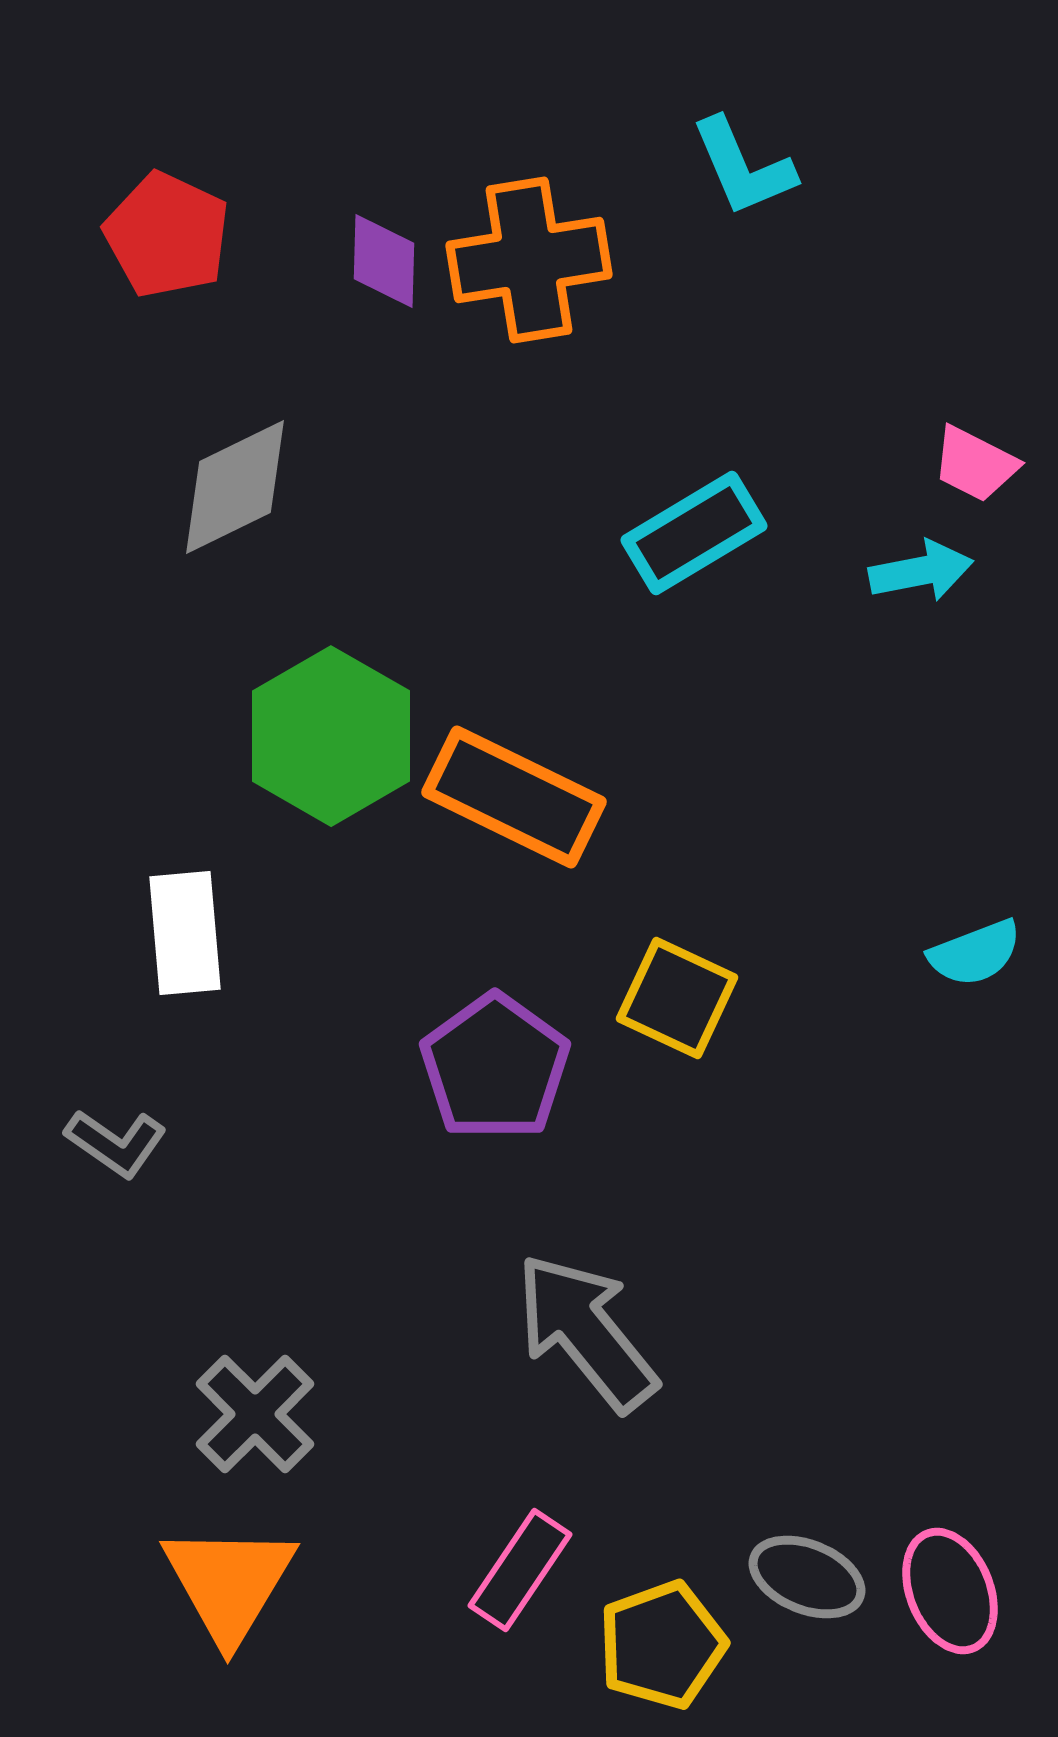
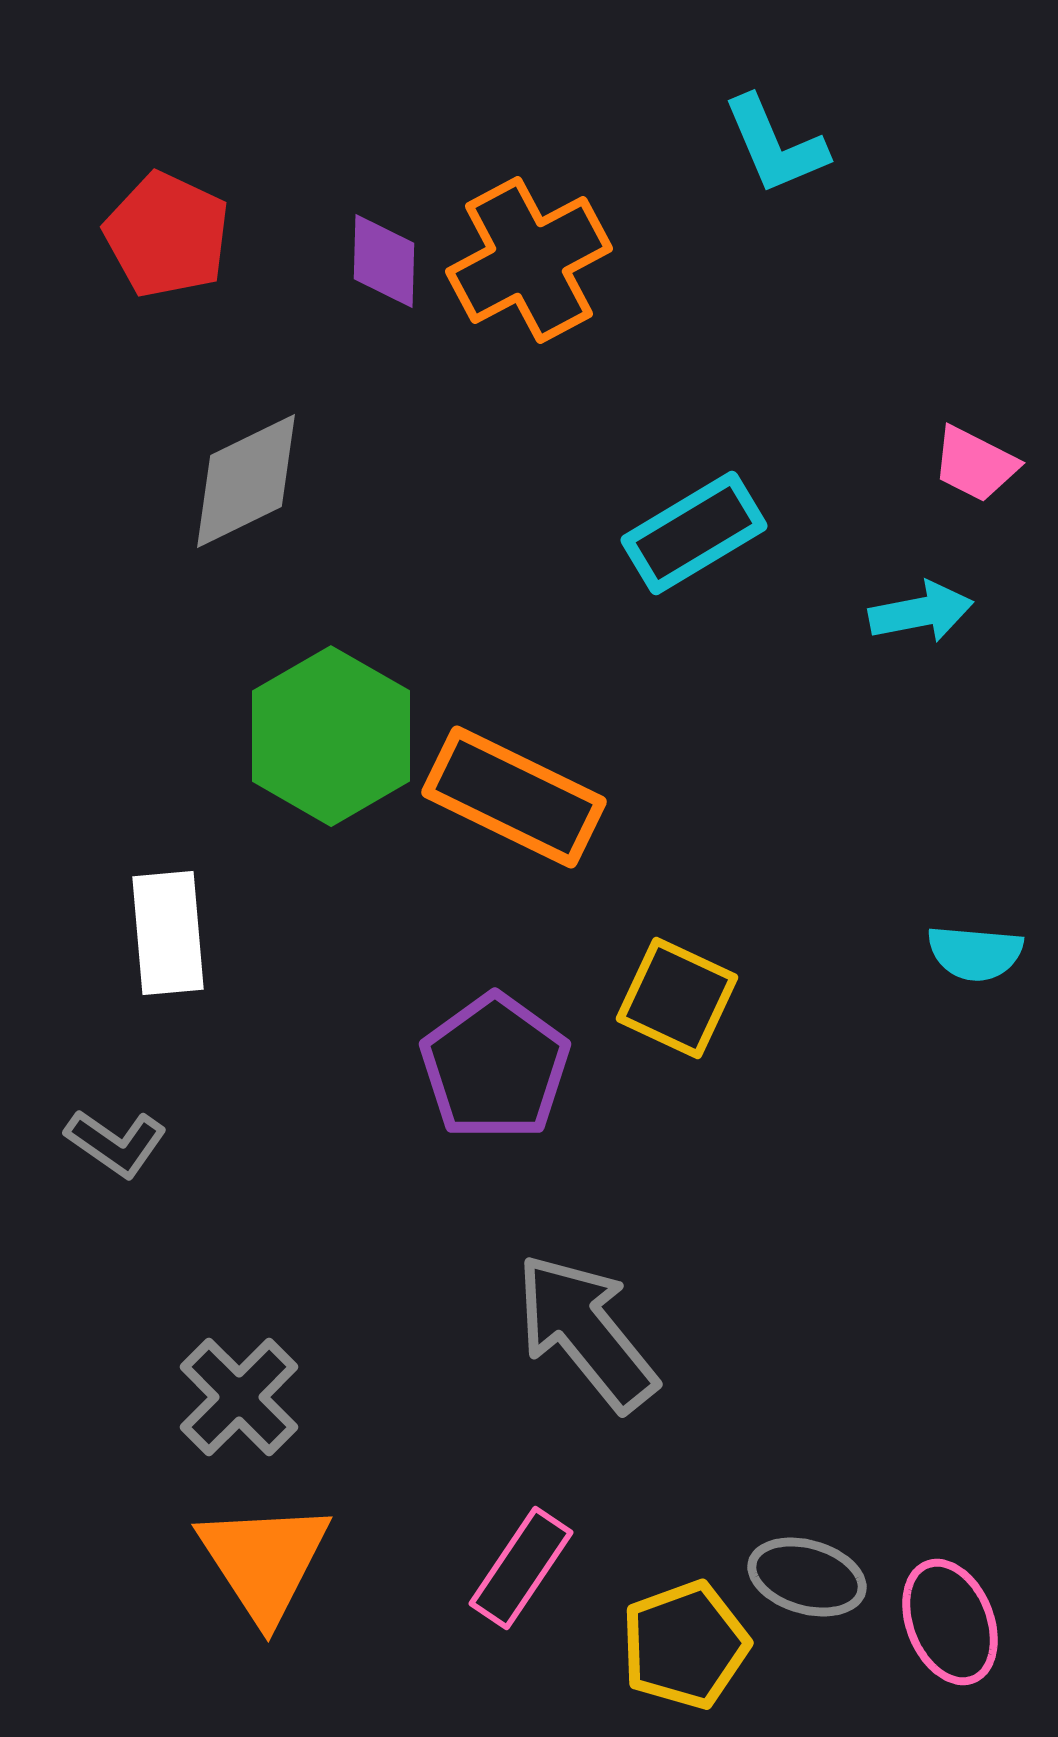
cyan L-shape: moved 32 px right, 22 px up
orange cross: rotated 19 degrees counterclockwise
gray diamond: moved 11 px right, 6 px up
cyan arrow: moved 41 px down
white rectangle: moved 17 px left
cyan semicircle: rotated 26 degrees clockwise
gray cross: moved 16 px left, 17 px up
pink rectangle: moved 1 px right, 2 px up
gray ellipse: rotated 6 degrees counterclockwise
orange triangle: moved 35 px right, 22 px up; rotated 4 degrees counterclockwise
pink ellipse: moved 31 px down
yellow pentagon: moved 23 px right
